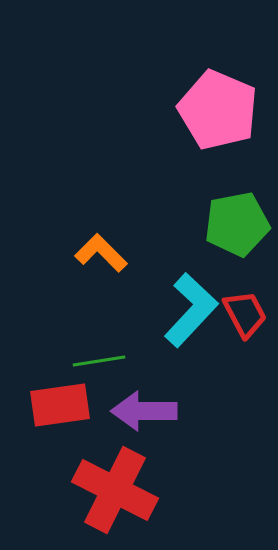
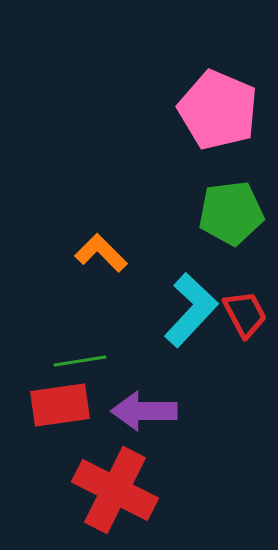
green pentagon: moved 6 px left, 11 px up; rotated 4 degrees clockwise
green line: moved 19 px left
